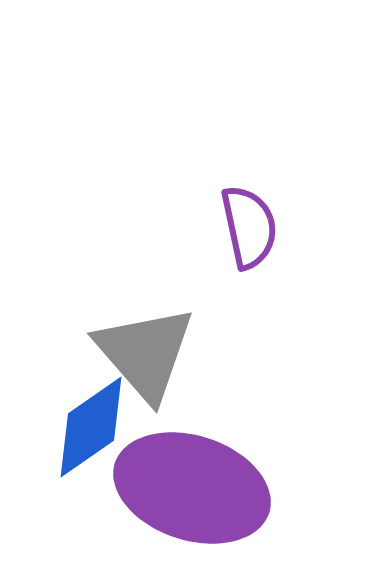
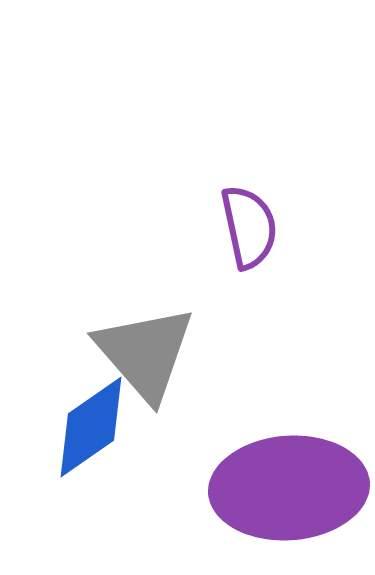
purple ellipse: moved 97 px right; rotated 22 degrees counterclockwise
